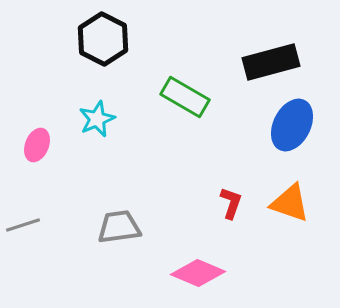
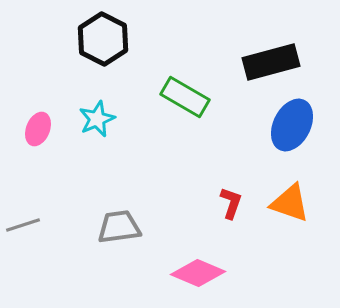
pink ellipse: moved 1 px right, 16 px up
